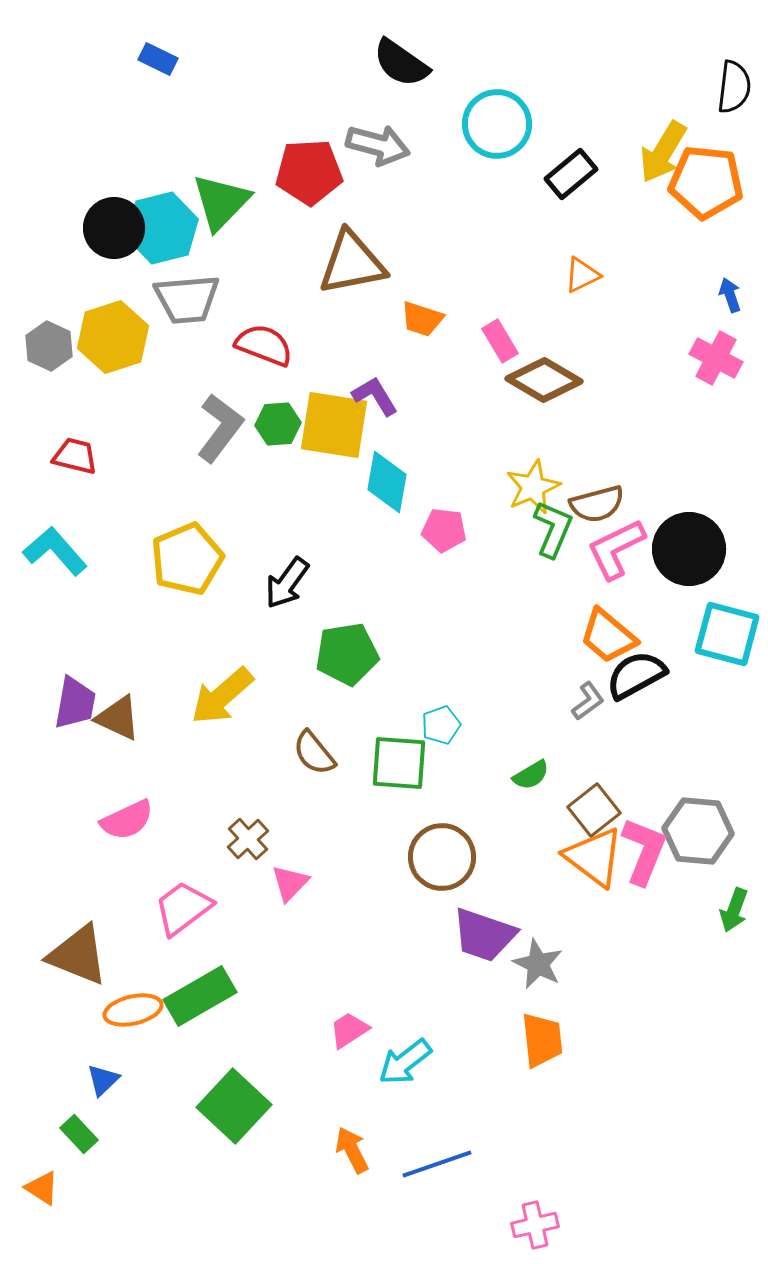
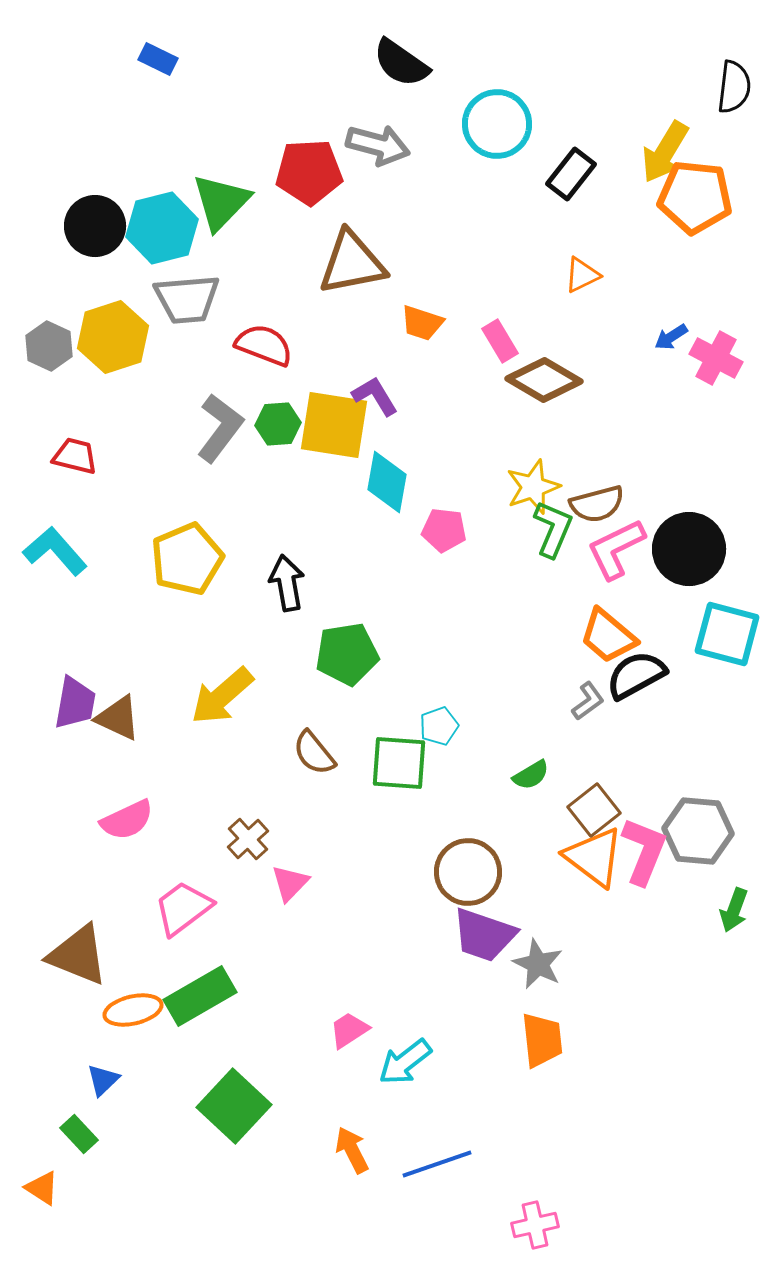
yellow arrow at (663, 152): moved 2 px right
black rectangle at (571, 174): rotated 12 degrees counterclockwise
orange pentagon at (706, 182): moved 11 px left, 15 px down
black circle at (114, 228): moved 19 px left, 2 px up
blue arrow at (730, 295): moved 59 px left, 42 px down; rotated 104 degrees counterclockwise
orange trapezoid at (422, 319): moved 4 px down
yellow star at (533, 487): rotated 4 degrees clockwise
black arrow at (287, 583): rotated 134 degrees clockwise
cyan pentagon at (441, 725): moved 2 px left, 1 px down
brown circle at (442, 857): moved 26 px right, 15 px down
